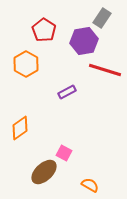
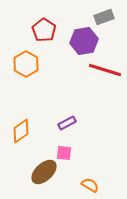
gray rectangle: moved 2 px right, 1 px up; rotated 36 degrees clockwise
purple rectangle: moved 31 px down
orange diamond: moved 1 px right, 3 px down
pink square: rotated 21 degrees counterclockwise
